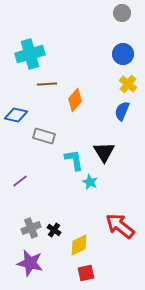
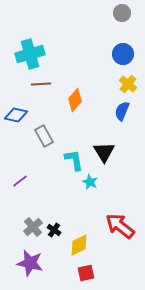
brown line: moved 6 px left
gray rectangle: rotated 45 degrees clockwise
gray cross: moved 2 px right, 1 px up; rotated 18 degrees counterclockwise
